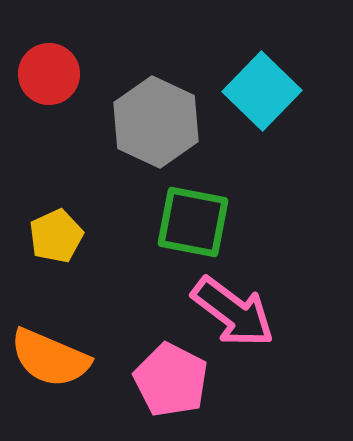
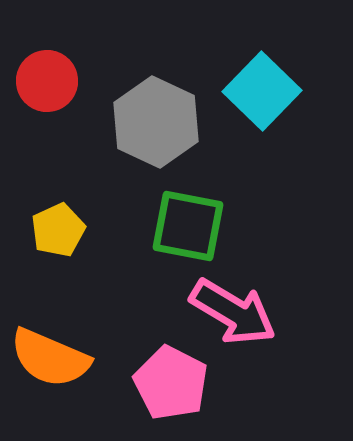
red circle: moved 2 px left, 7 px down
green square: moved 5 px left, 4 px down
yellow pentagon: moved 2 px right, 6 px up
pink arrow: rotated 6 degrees counterclockwise
pink pentagon: moved 3 px down
